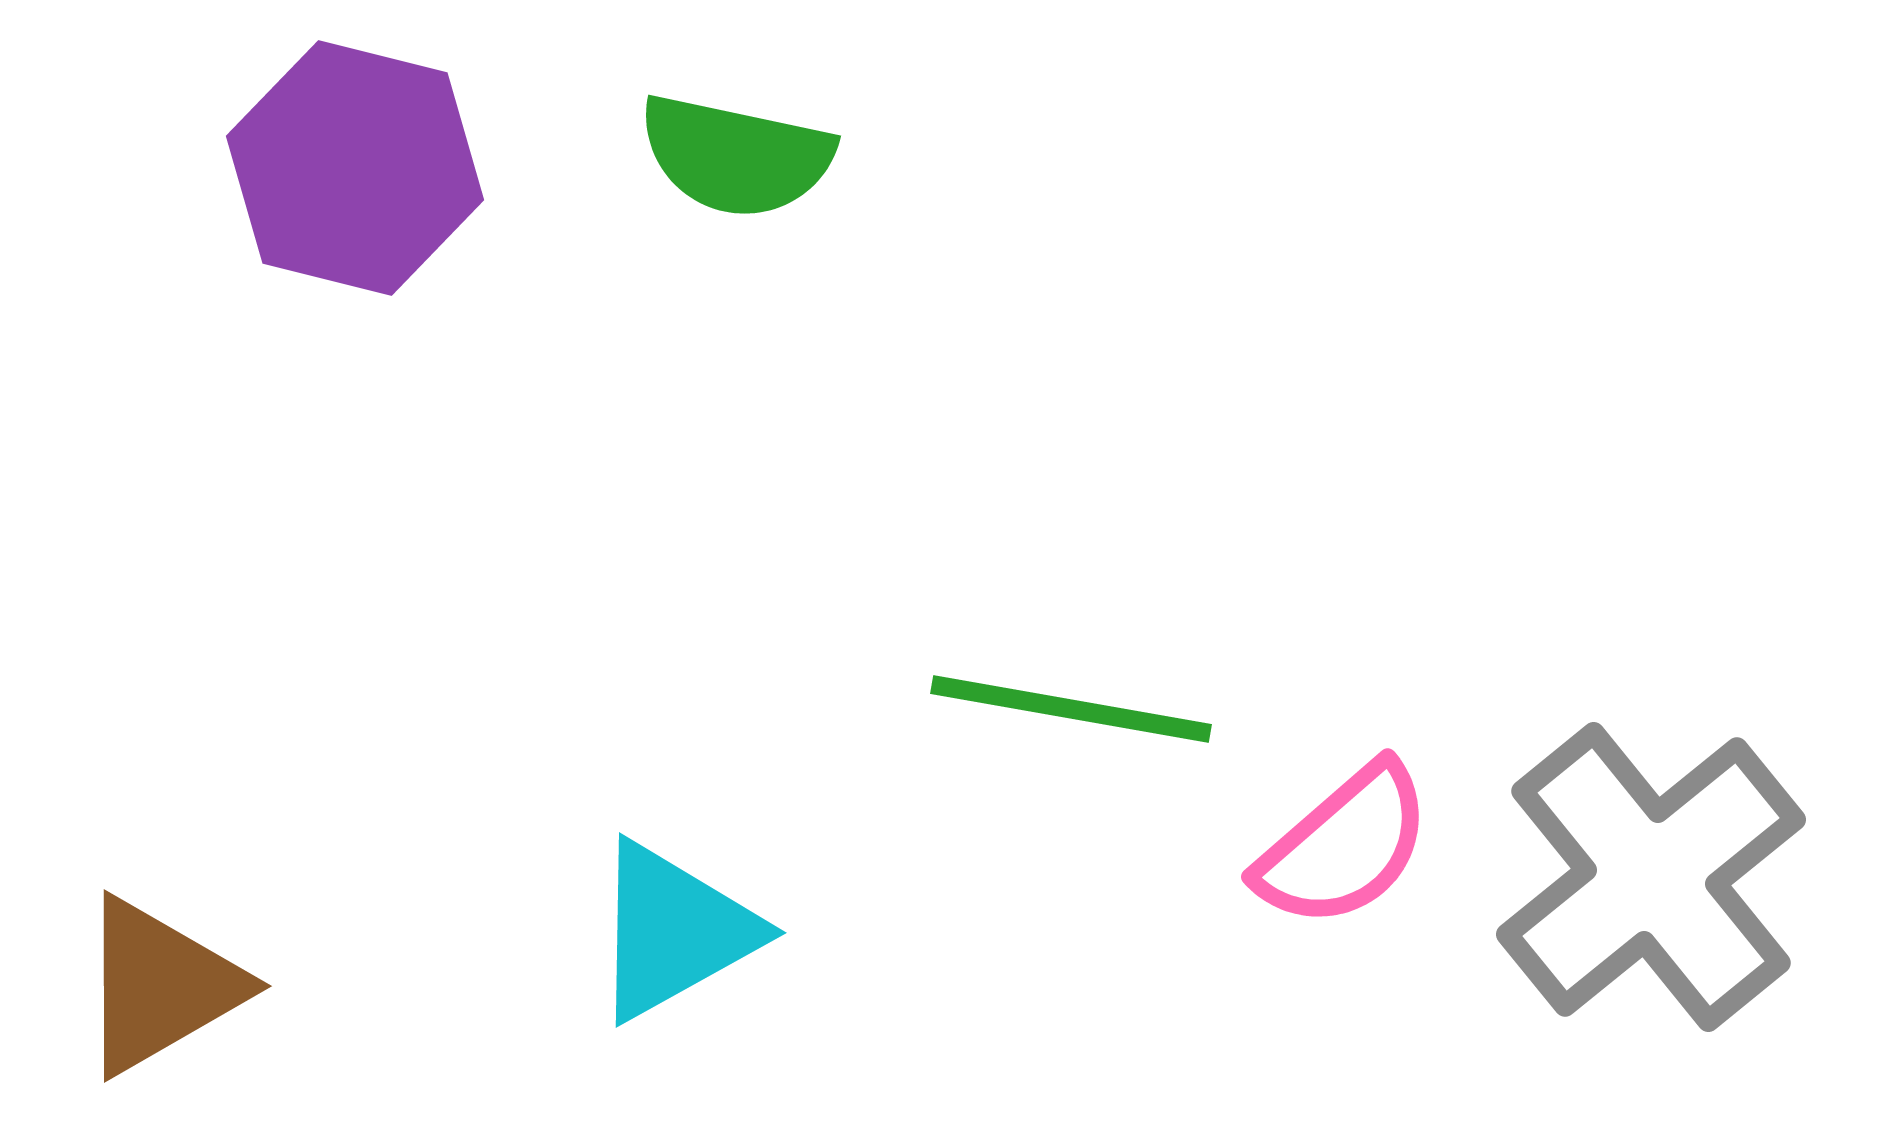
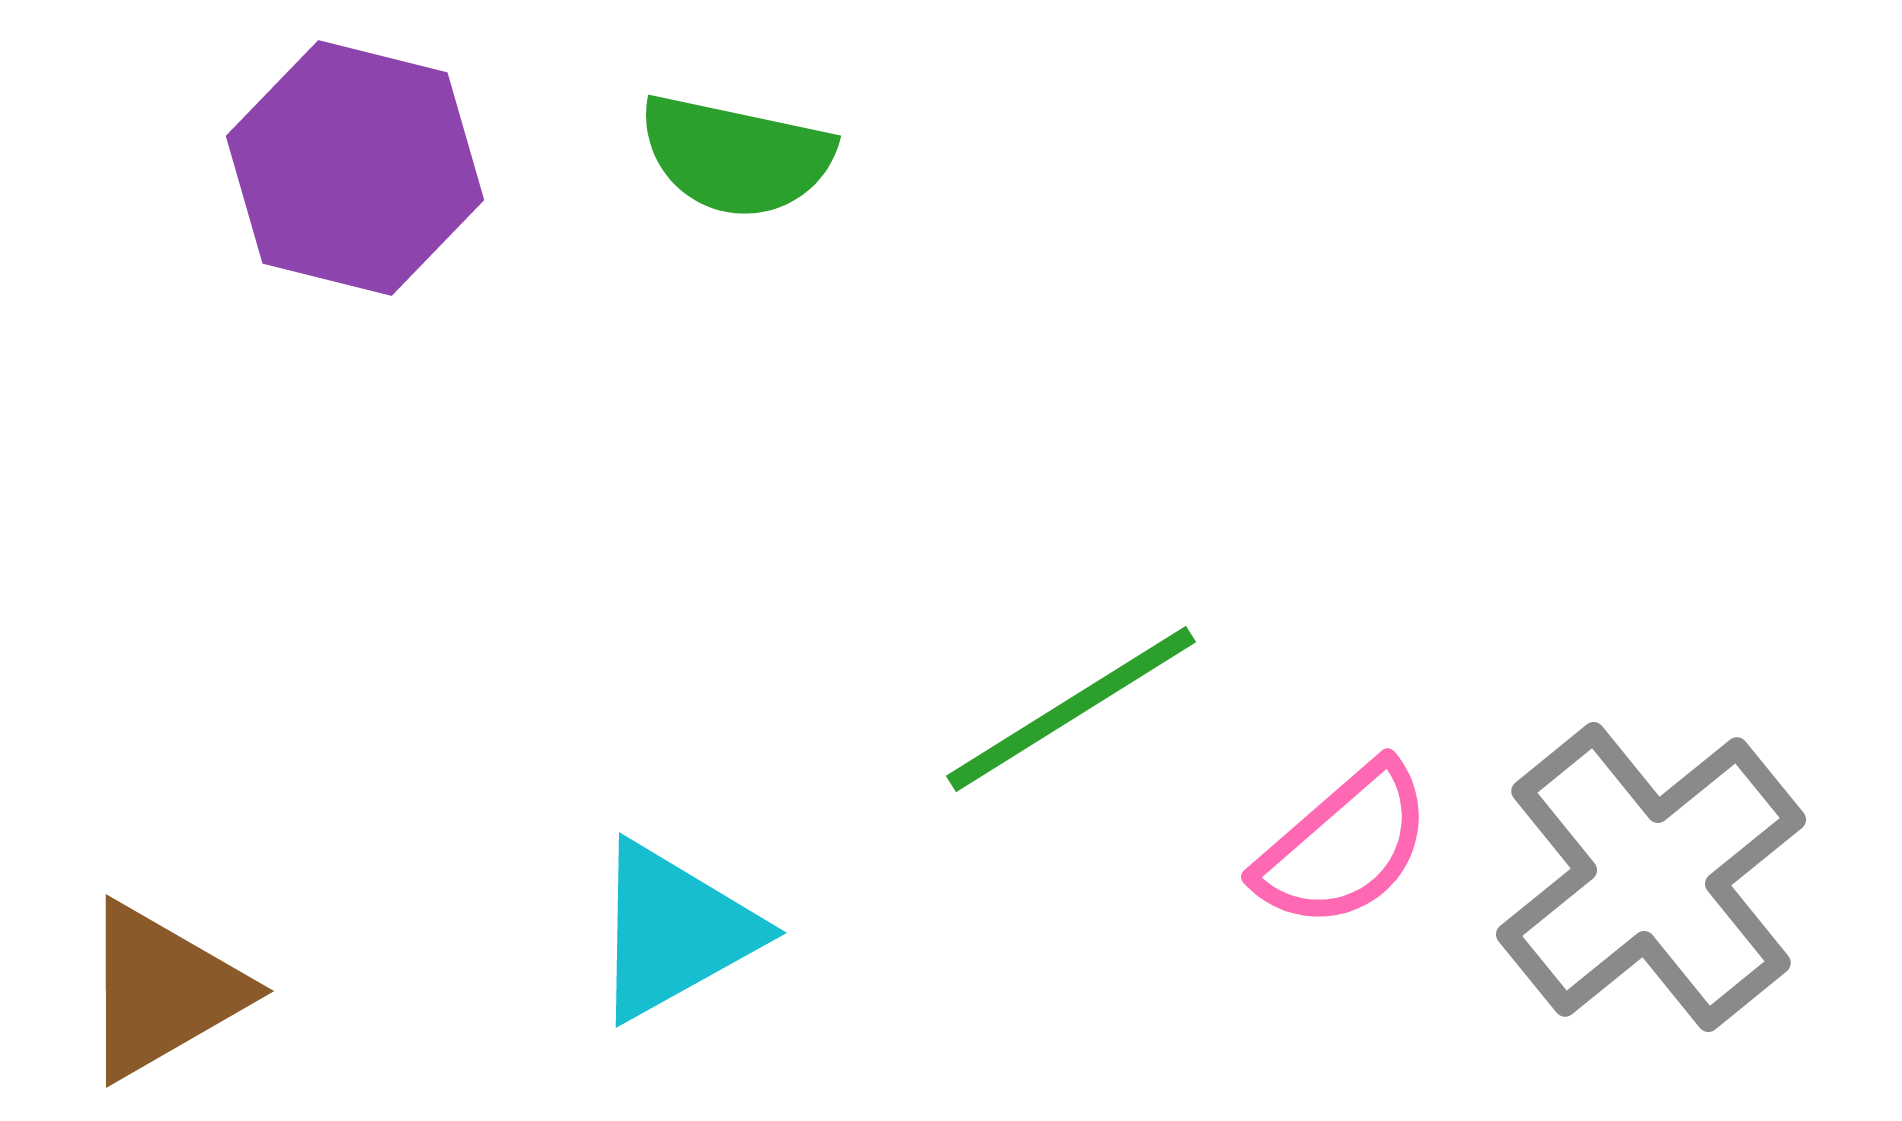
green line: rotated 42 degrees counterclockwise
brown triangle: moved 2 px right, 5 px down
